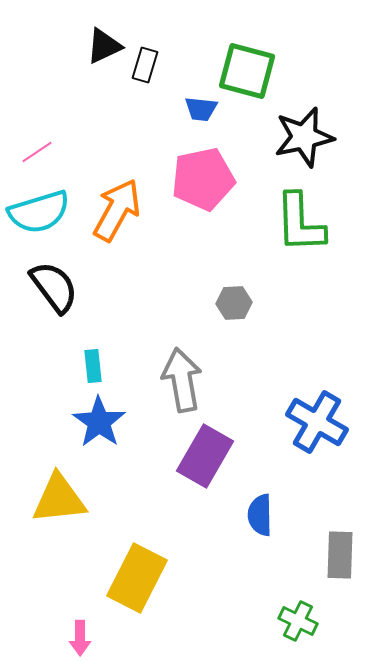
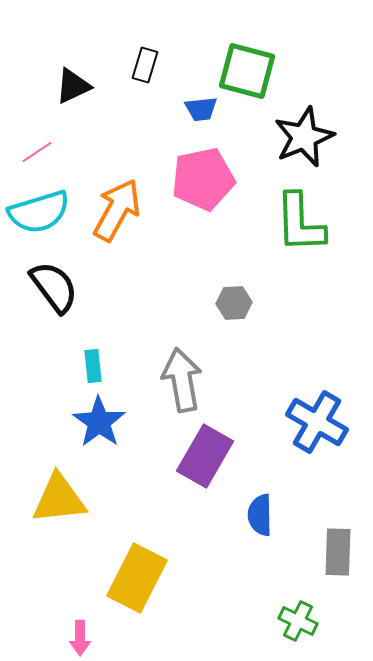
black triangle: moved 31 px left, 40 px down
blue trapezoid: rotated 12 degrees counterclockwise
black star: rotated 10 degrees counterclockwise
gray rectangle: moved 2 px left, 3 px up
